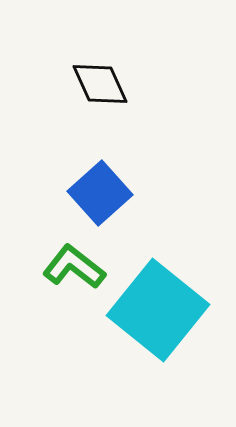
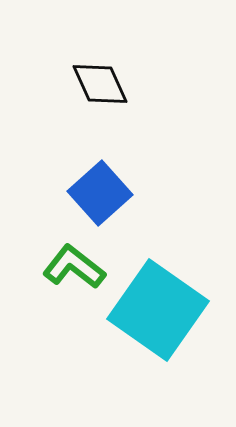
cyan square: rotated 4 degrees counterclockwise
